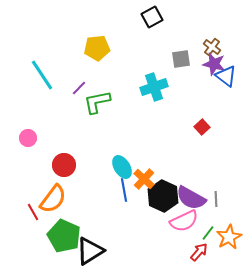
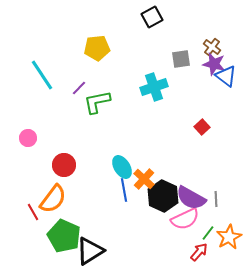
pink semicircle: moved 1 px right, 2 px up
